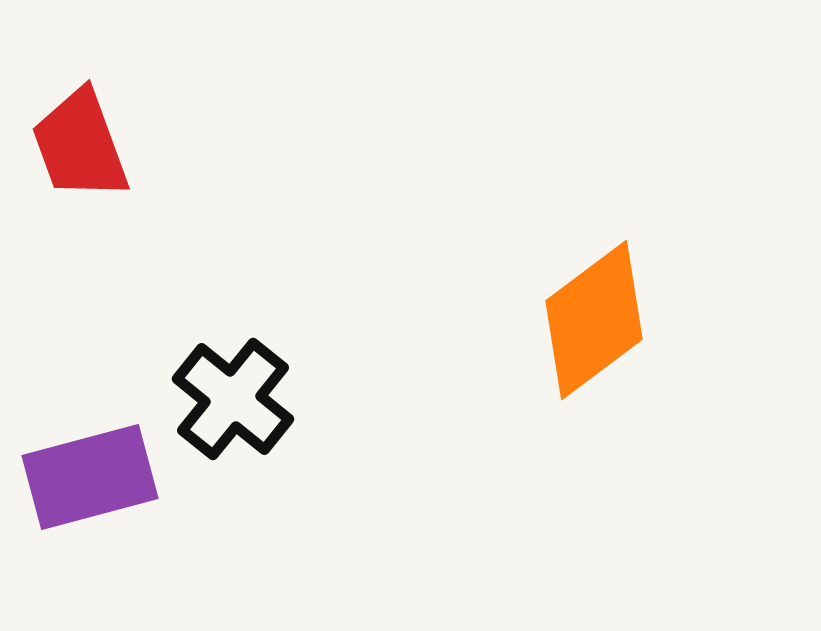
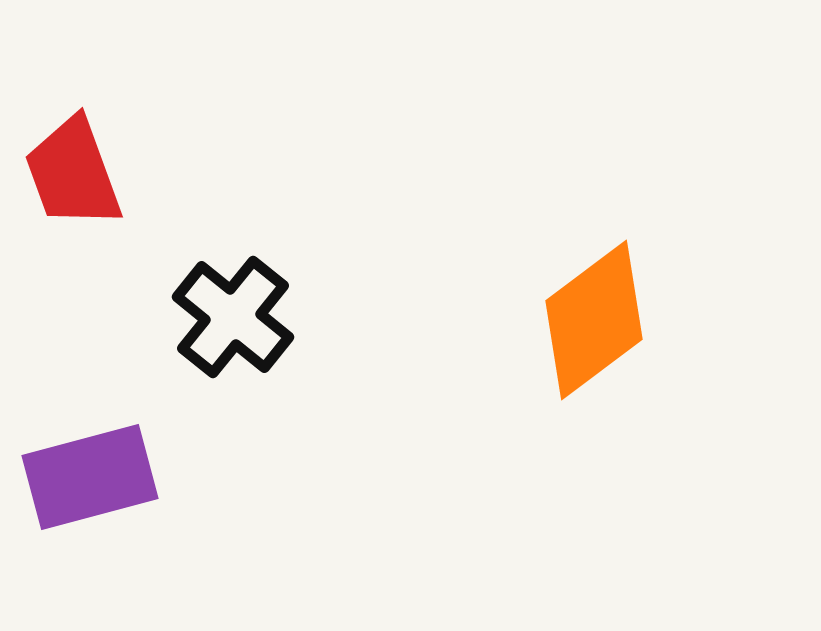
red trapezoid: moved 7 px left, 28 px down
black cross: moved 82 px up
